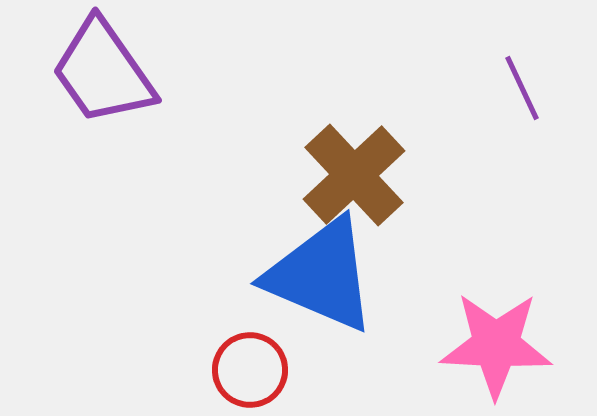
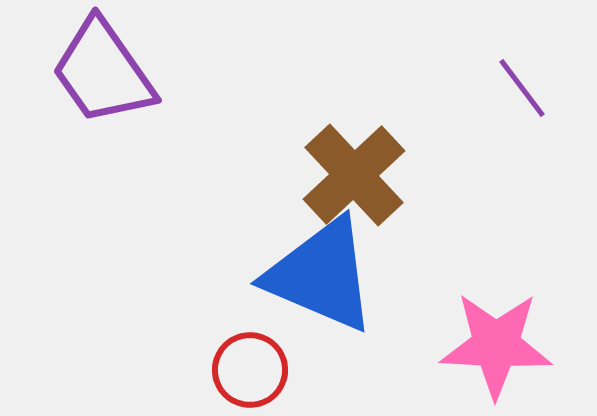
purple line: rotated 12 degrees counterclockwise
